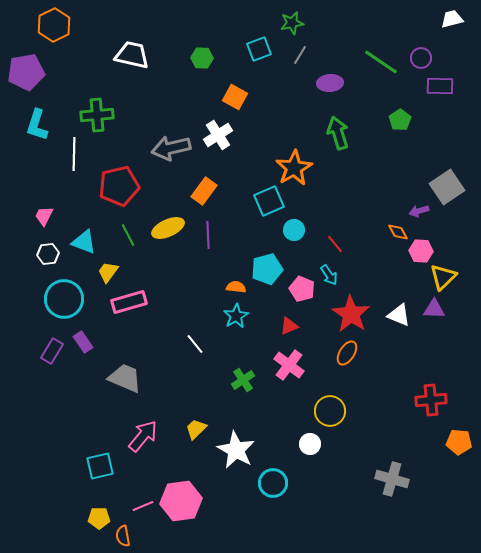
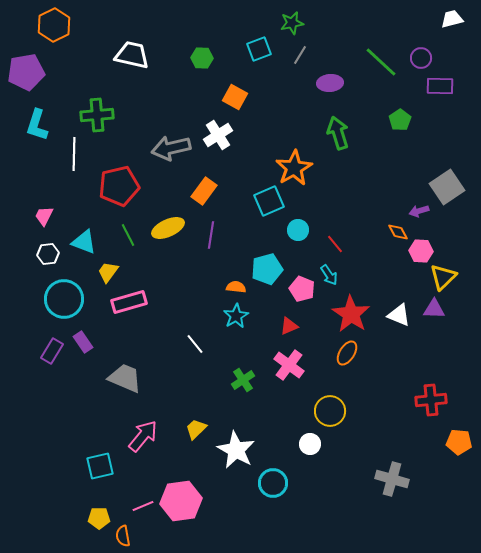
green line at (381, 62): rotated 9 degrees clockwise
cyan circle at (294, 230): moved 4 px right
purple line at (208, 235): moved 3 px right; rotated 12 degrees clockwise
